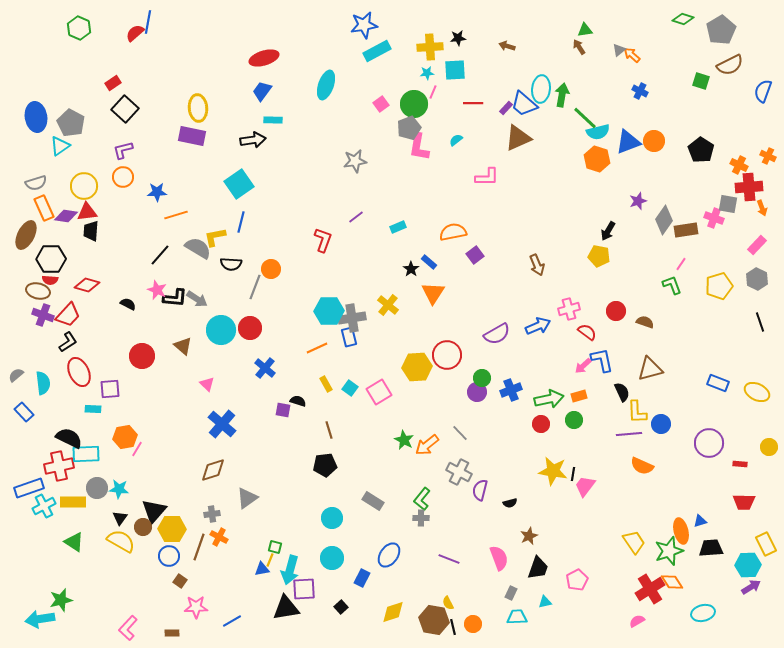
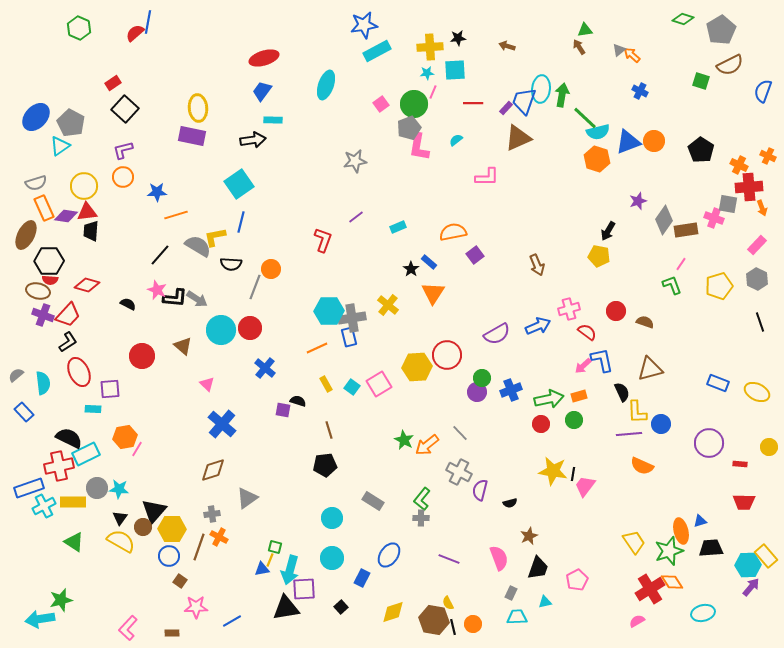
blue trapezoid at (524, 104): moved 3 px up; rotated 68 degrees clockwise
blue ellipse at (36, 117): rotated 52 degrees clockwise
gray semicircle at (198, 248): moved 2 px up
black hexagon at (51, 259): moved 2 px left, 2 px down
cyan square at (350, 388): moved 2 px right, 1 px up
pink square at (379, 392): moved 8 px up
cyan rectangle at (86, 454): rotated 24 degrees counterclockwise
yellow rectangle at (766, 544): moved 12 px down; rotated 15 degrees counterclockwise
purple arrow at (751, 587): rotated 18 degrees counterclockwise
